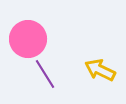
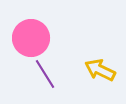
pink circle: moved 3 px right, 1 px up
